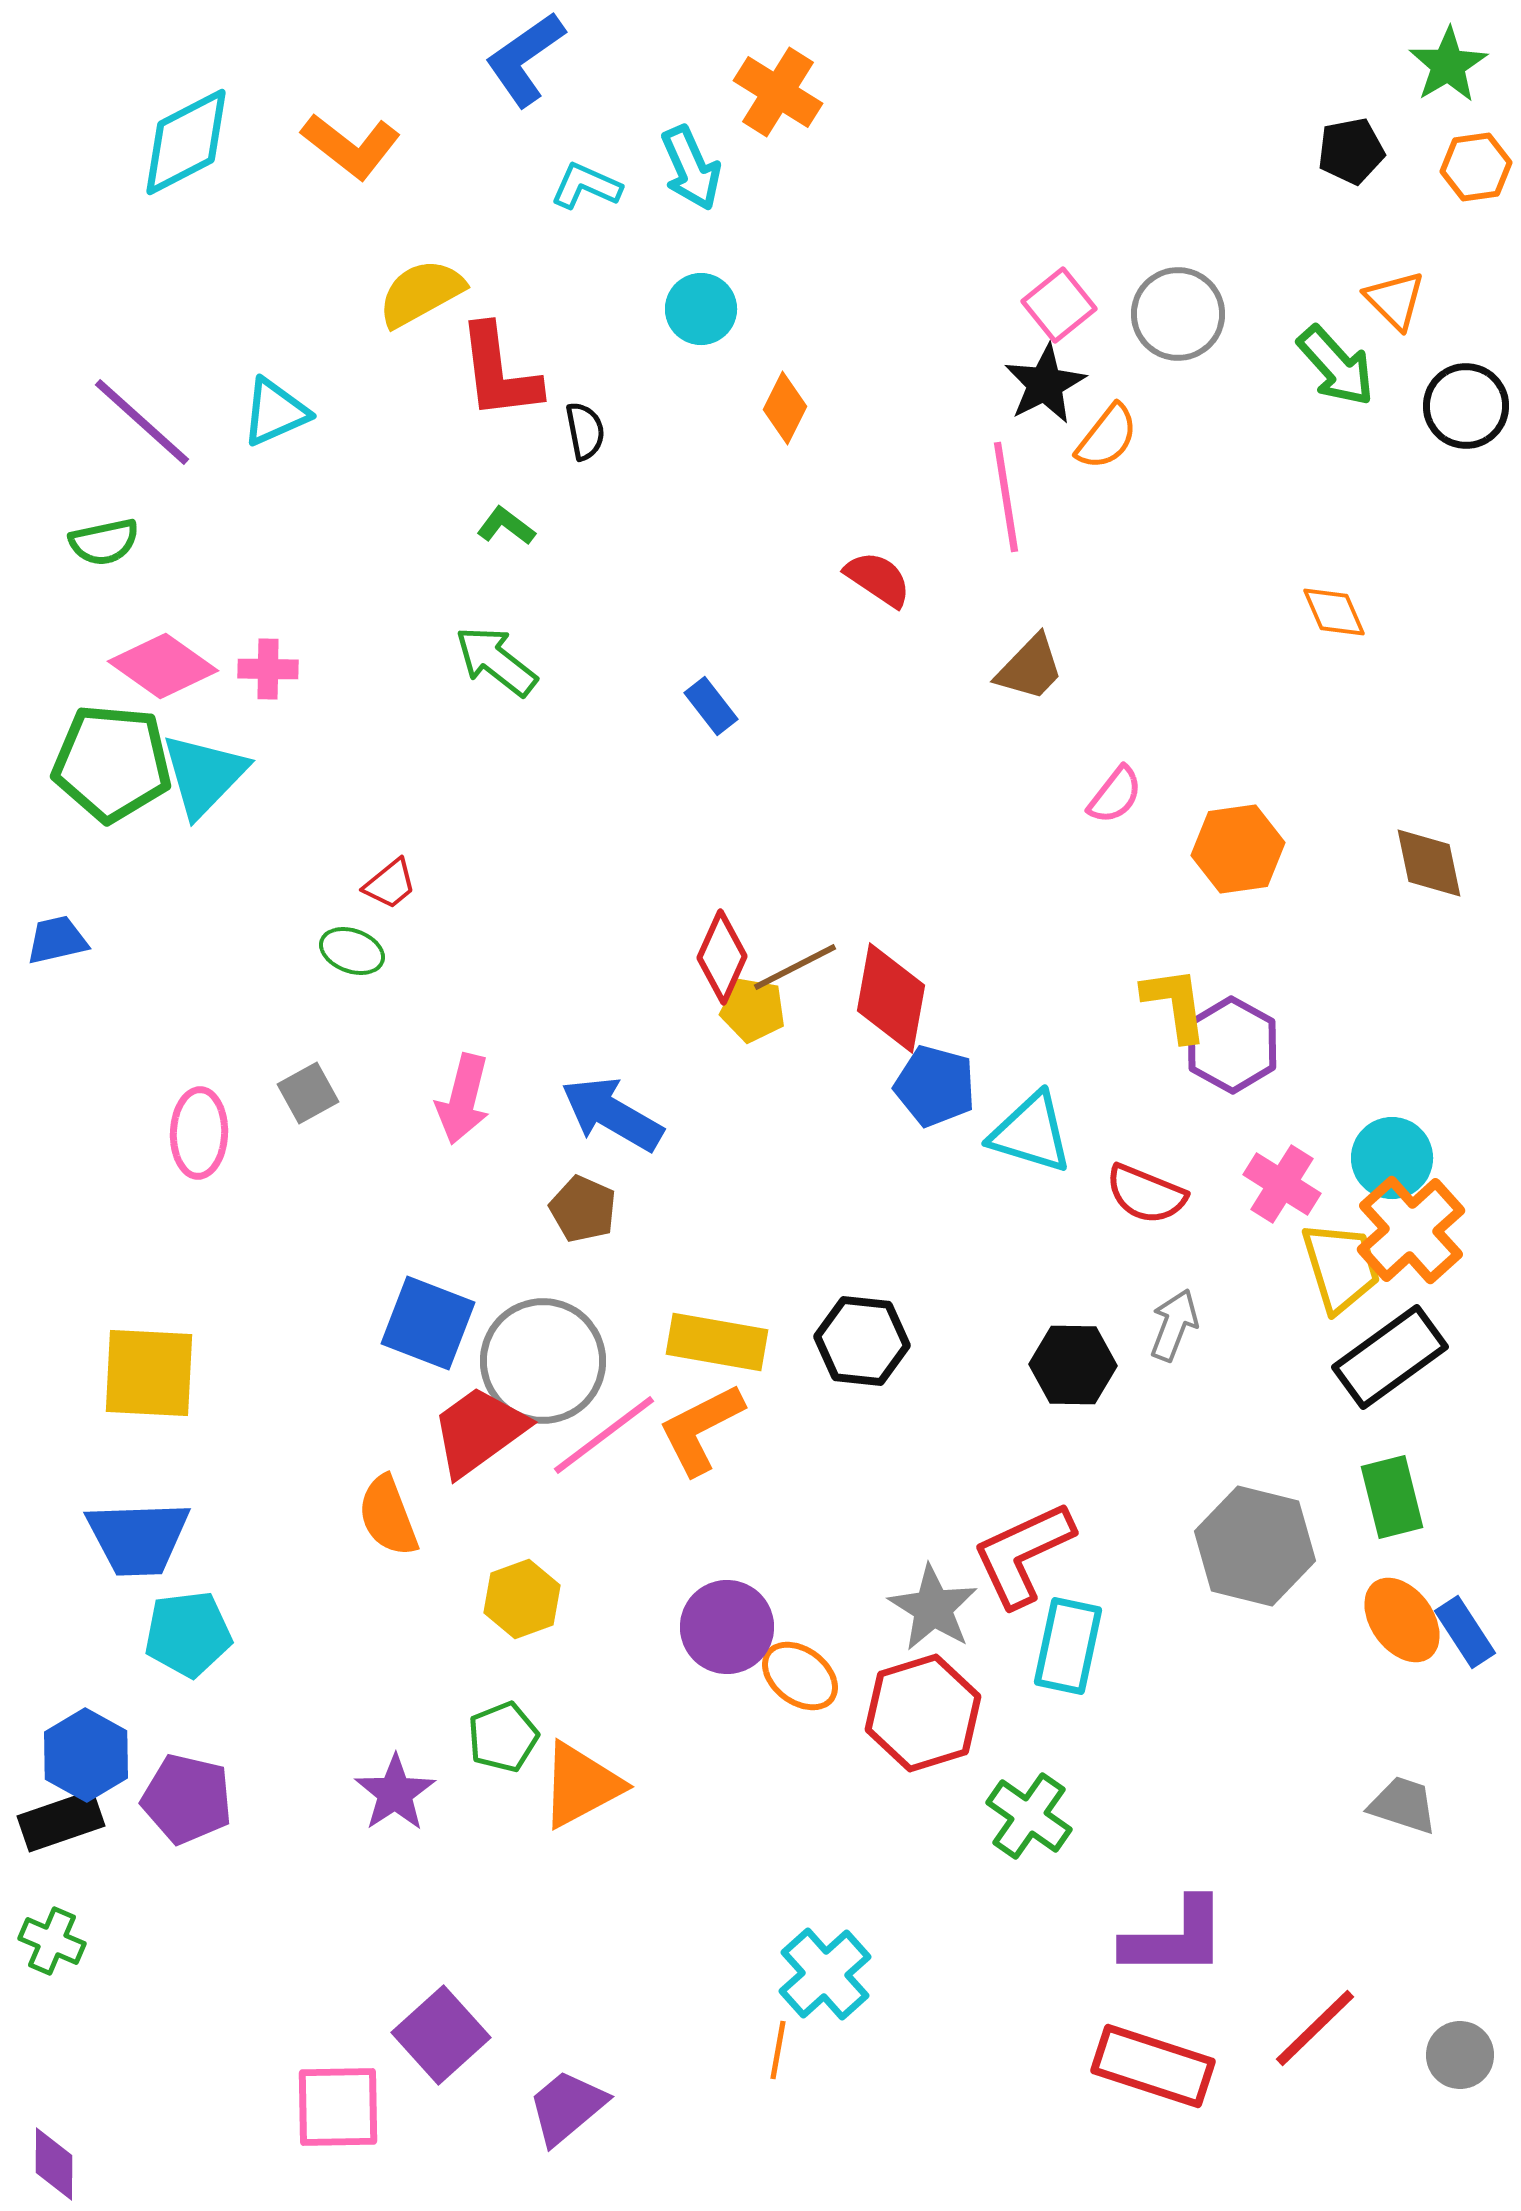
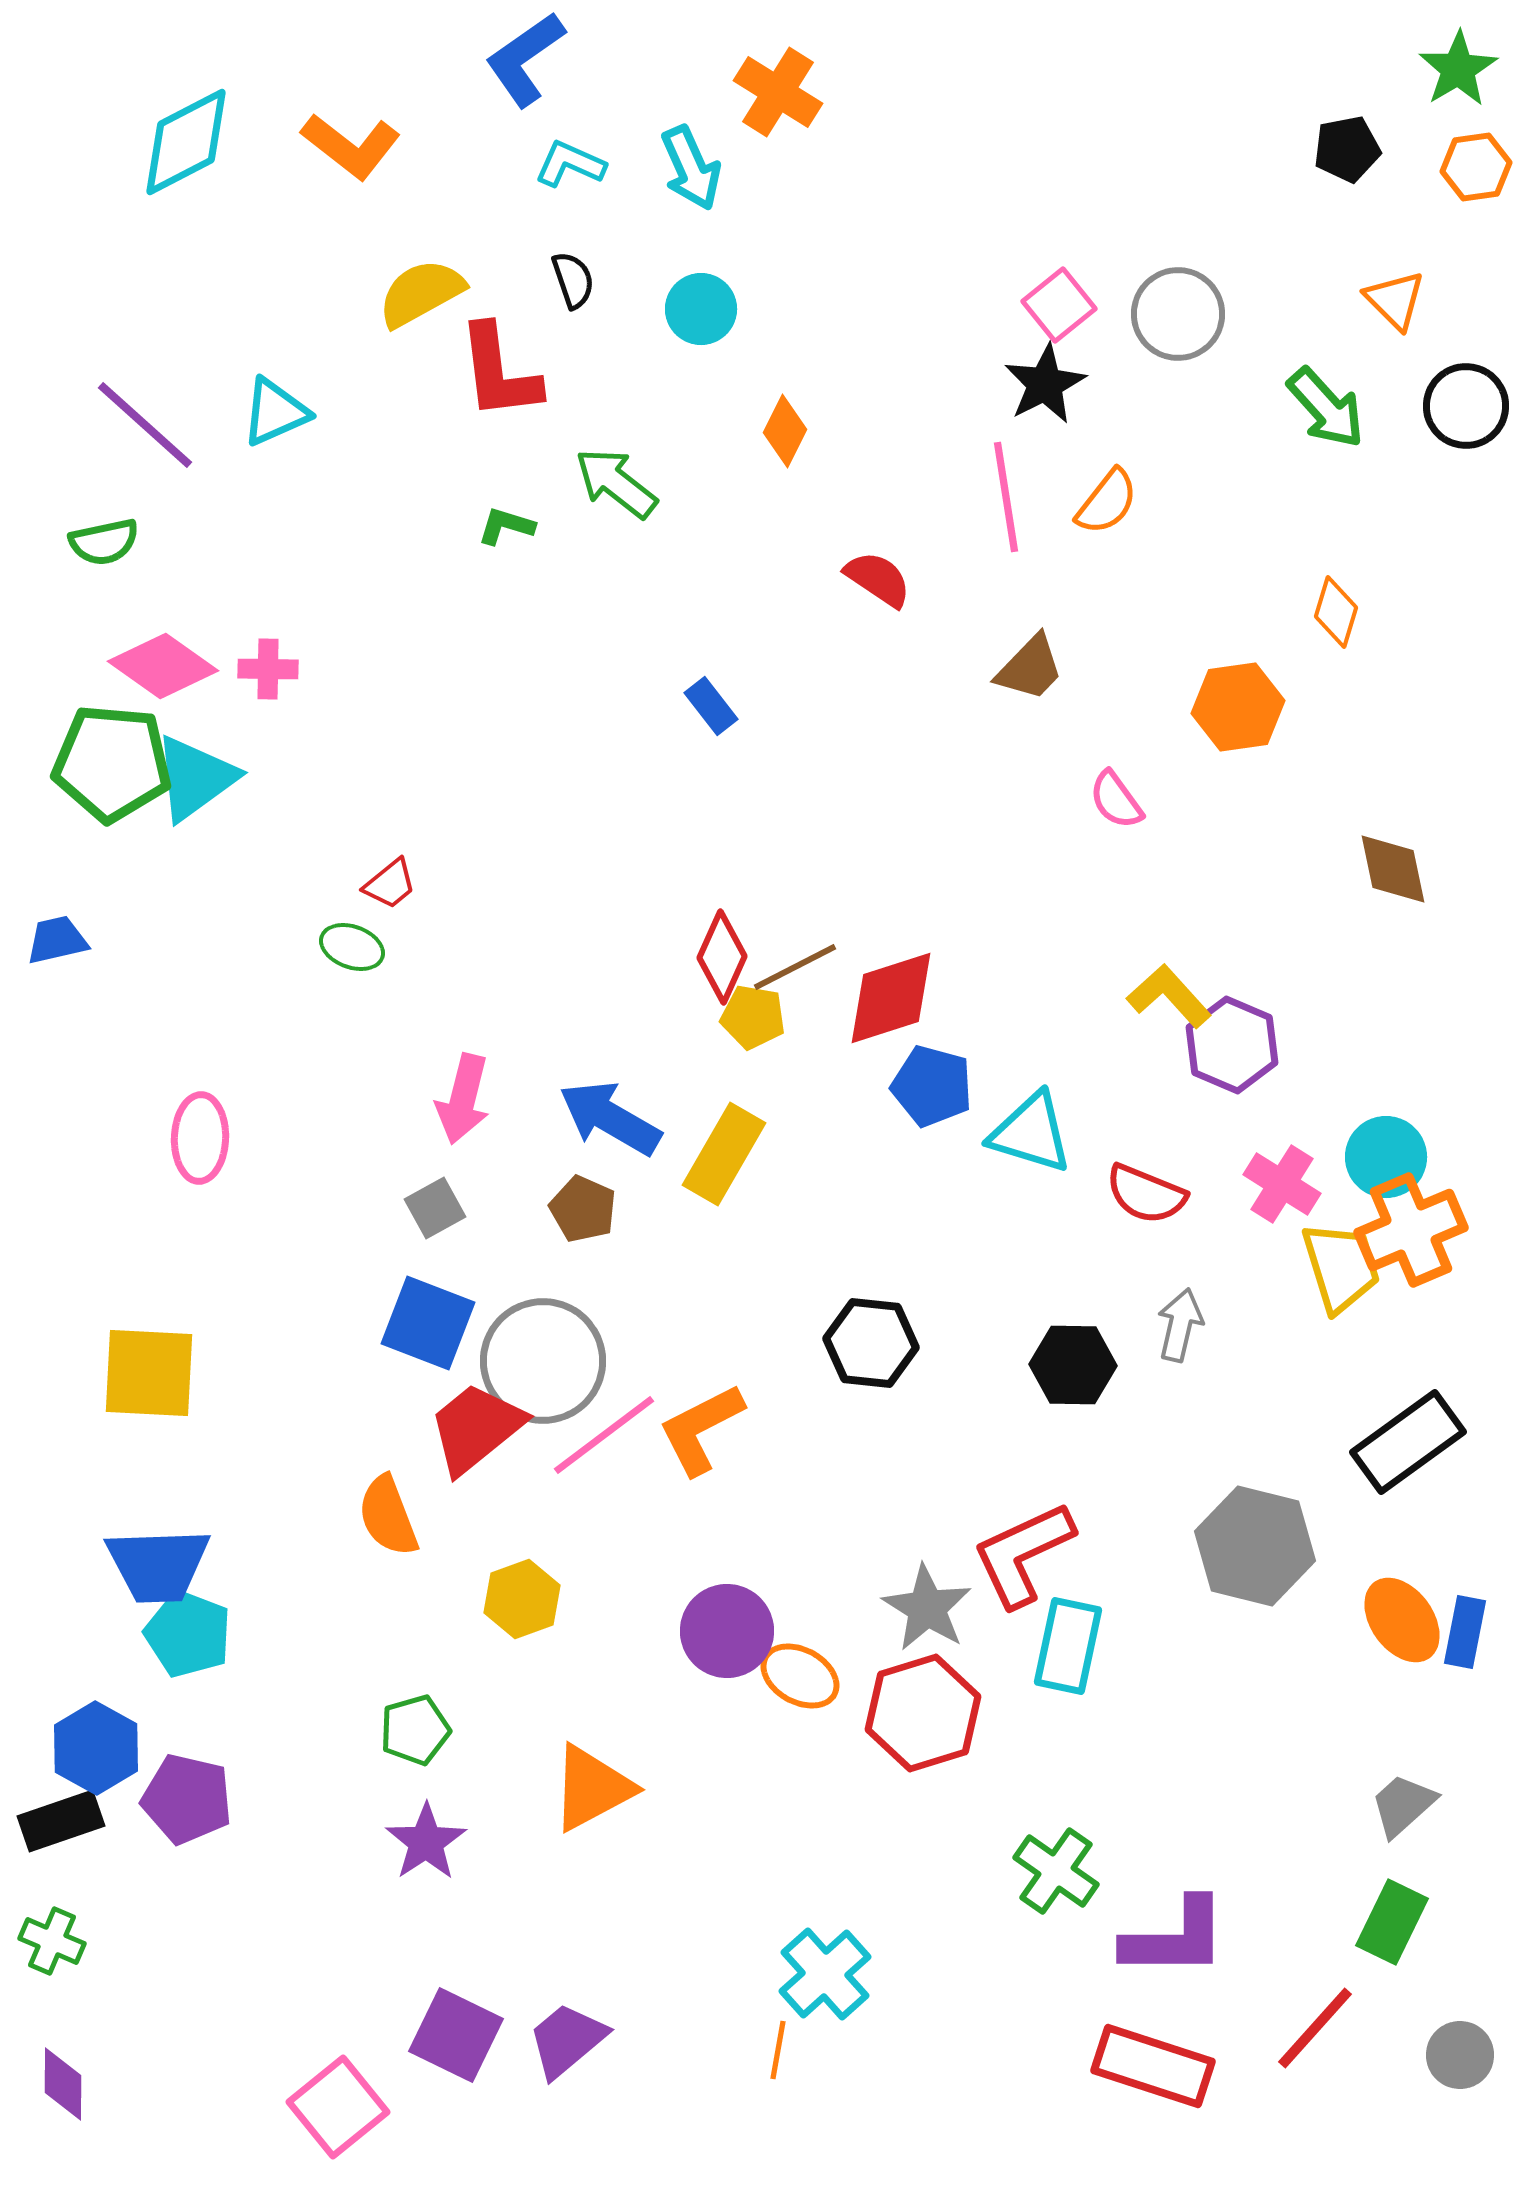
green star at (1448, 65): moved 10 px right, 4 px down
black pentagon at (1351, 151): moved 4 px left, 2 px up
cyan L-shape at (586, 186): moved 16 px left, 22 px up
green arrow at (1336, 366): moved 10 px left, 42 px down
orange diamond at (785, 408): moved 23 px down
purple line at (142, 422): moved 3 px right, 3 px down
black semicircle at (585, 431): moved 12 px left, 151 px up; rotated 8 degrees counterclockwise
orange semicircle at (1107, 437): moved 65 px down
green L-shape at (506, 526): rotated 20 degrees counterclockwise
orange diamond at (1334, 612): moved 2 px right; rotated 40 degrees clockwise
green arrow at (496, 661): moved 120 px right, 178 px up
cyan triangle at (204, 775): moved 9 px left, 3 px down; rotated 10 degrees clockwise
pink semicircle at (1115, 795): moved 1 px right, 5 px down; rotated 106 degrees clockwise
orange hexagon at (1238, 849): moved 142 px up
brown diamond at (1429, 863): moved 36 px left, 6 px down
green ellipse at (352, 951): moved 4 px up
red diamond at (891, 998): rotated 62 degrees clockwise
yellow L-shape at (1175, 1004): moved 6 px left, 8 px up; rotated 34 degrees counterclockwise
yellow pentagon at (753, 1010): moved 7 px down
purple hexagon at (1232, 1045): rotated 6 degrees counterclockwise
blue pentagon at (935, 1086): moved 3 px left
gray square at (308, 1093): moved 127 px right, 115 px down
blue arrow at (612, 1114): moved 2 px left, 4 px down
pink ellipse at (199, 1133): moved 1 px right, 5 px down
cyan circle at (1392, 1158): moved 6 px left, 1 px up
orange cross at (1411, 1230): rotated 19 degrees clockwise
gray arrow at (1174, 1325): moved 6 px right; rotated 8 degrees counterclockwise
black hexagon at (862, 1341): moved 9 px right, 2 px down
yellow rectangle at (717, 1342): moved 7 px right, 188 px up; rotated 70 degrees counterclockwise
black rectangle at (1390, 1357): moved 18 px right, 85 px down
red trapezoid at (479, 1431): moved 3 px left, 3 px up; rotated 3 degrees counterclockwise
green rectangle at (1392, 1497): moved 425 px down; rotated 40 degrees clockwise
blue trapezoid at (138, 1538): moved 20 px right, 27 px down
gray star at (933, 1608): moved 6 px left
purple circle at (727, 1627): moved 4 px down
blue rectangle at (1465, 1632): rotated 44 degrees clockwise
cyan pentagon at (188, 1634): rotated 28 degrees clockwise
orange ellipse at (800, 1676): rotated 8 degrees counterclockwise
green pentagon at (503, 1737): moved 88 px left, 7 px up; rotated 6 degrees clockwise
blue hexagon at (86, 1755): moved 10 px right, 7 px up
orange triangle at (581, 1785): moved 11 px right, 3 px down
purple star at (395, 1793): moved 31 px right, 49 px down
gray trapezoid at (1403, 1805): rotated 60 degrees counterclockwise
green cross at (1029, 1816): moved 27 px right, 55 px down
red line at (1315, 2028): rotated 4 degrees counterclockwise
purple square at (441, 2035): moved 15 px right; rotated 22 degrees counterclockwise
pink square at (338, 2107): rotated 38 degrees counterclockwise
purple trapezoid at (567, 2107): moved 67 px up
purple diamond at (54, 2164): moved 9 px right, 80 px up
